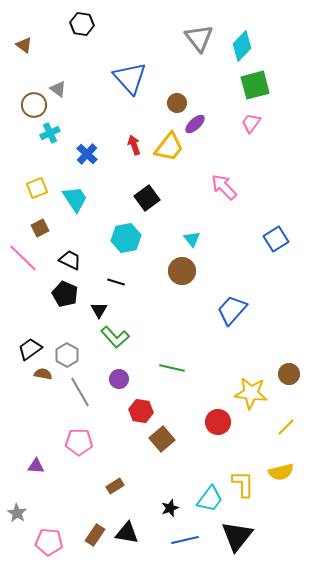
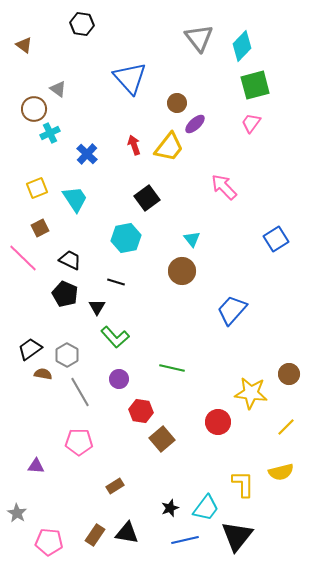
brown circle at (34, 105): moved 4 px down
black triangle at (99, 310): moved 2 px left, 3 px up
cyan trapezoid at (210, 499): moved 4 px left, 9 px down
